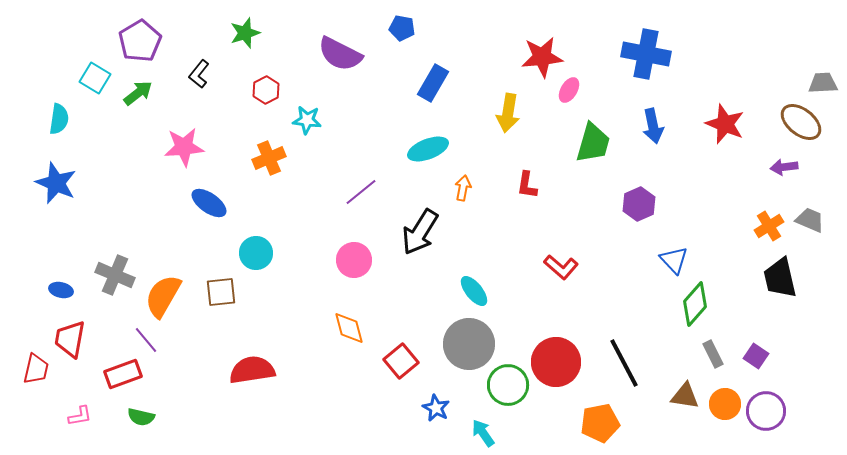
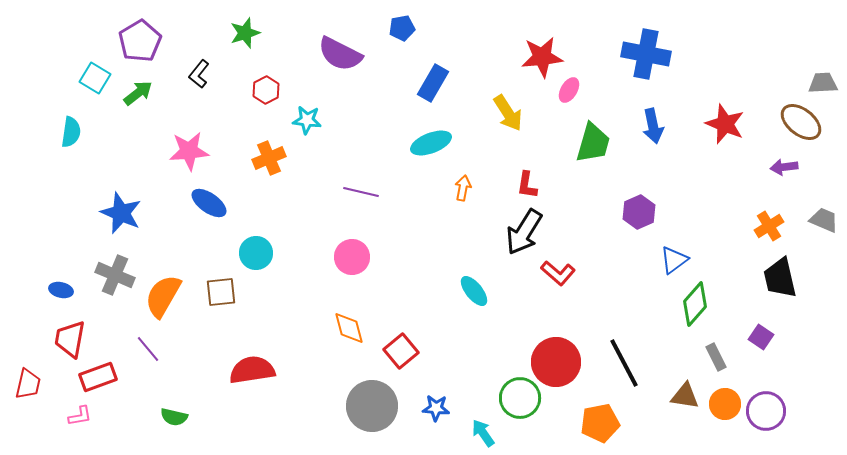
blue pentagon at (402, 28): rotated 20 degrees counterclockwise
yellow arrow at (508, 113): rotated 42 degrees counterclockwise
cyan semicircle at (59, 119): moved 12 px right, 13 px down
pink star at (184, 147): moved 5 px right, 4 px down
cyan ellipse at (428, 149): moved 3 px right, 6 px up
blue star at (56, 183): moved 65 px right, 30 px down
purple line at (361, 192): rotated 52 degrees clockwise
purple hexagon at (639, 204): moved 8 px down
gray trapezoid at (810, 220): moved 14 px right
black arrow at (420, 232): moved 104 px right
pink circle at (354, 260): moved 2 px left, 3 px up
blue triangle at (674, 260): rotated 36 degrees clockwise
red L-shape at (561, 267): moved 3 px left, 6 px down
purple line at (146, 340): moved 2 px right, 9 px down
gray circle at (469, 344): moved 97 px left, 62 px down
gray rectangle at (713, 354): moved 3 px right, 3 px down
purple square at (756, 356): moved 5 px right, 19 px up
red square at (401, 361): moved 10 px up
red trapezoid at (36, 369): moved 8 px left, 15 px down
red rectangle at (123, 374): moved 25 px left, 3 px down
green circle at (508, 385): moved 12 px right, 13 px down
blue star at (436, 408): rotated 24 degrees counterclockwise
green semicircle at (141, 417): moved 33 px right
